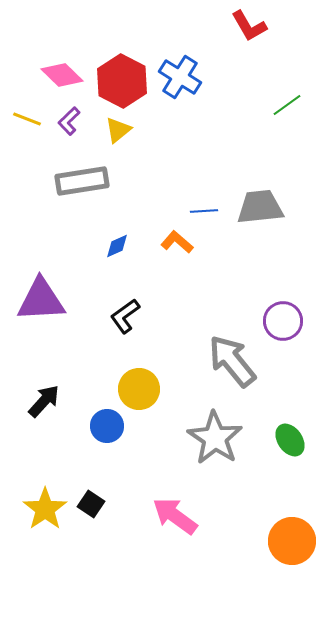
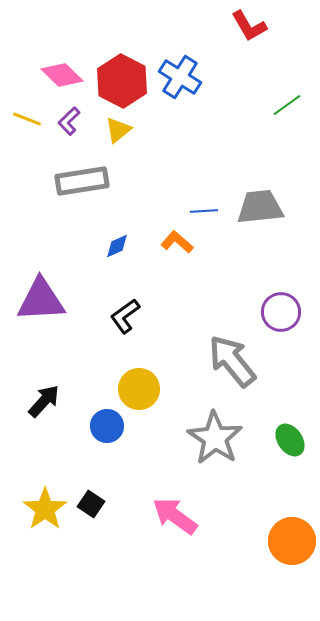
purple circle: moved 2 px left, 9 px up
